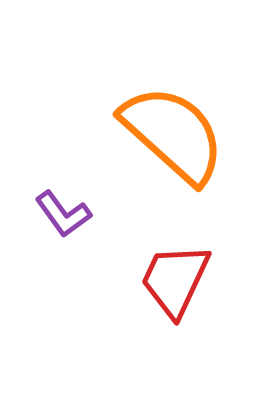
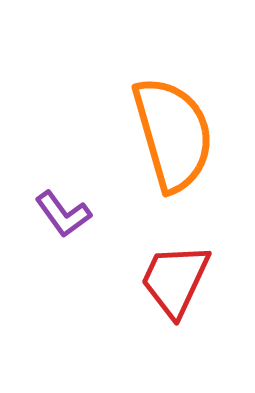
orange semicircle: rotated 32 degrees clockwise
